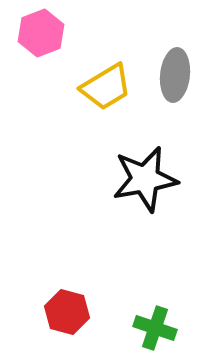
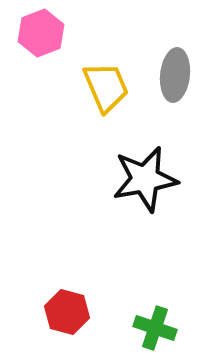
yellow trapezoid: rotated 82 degrees counterclockwise
